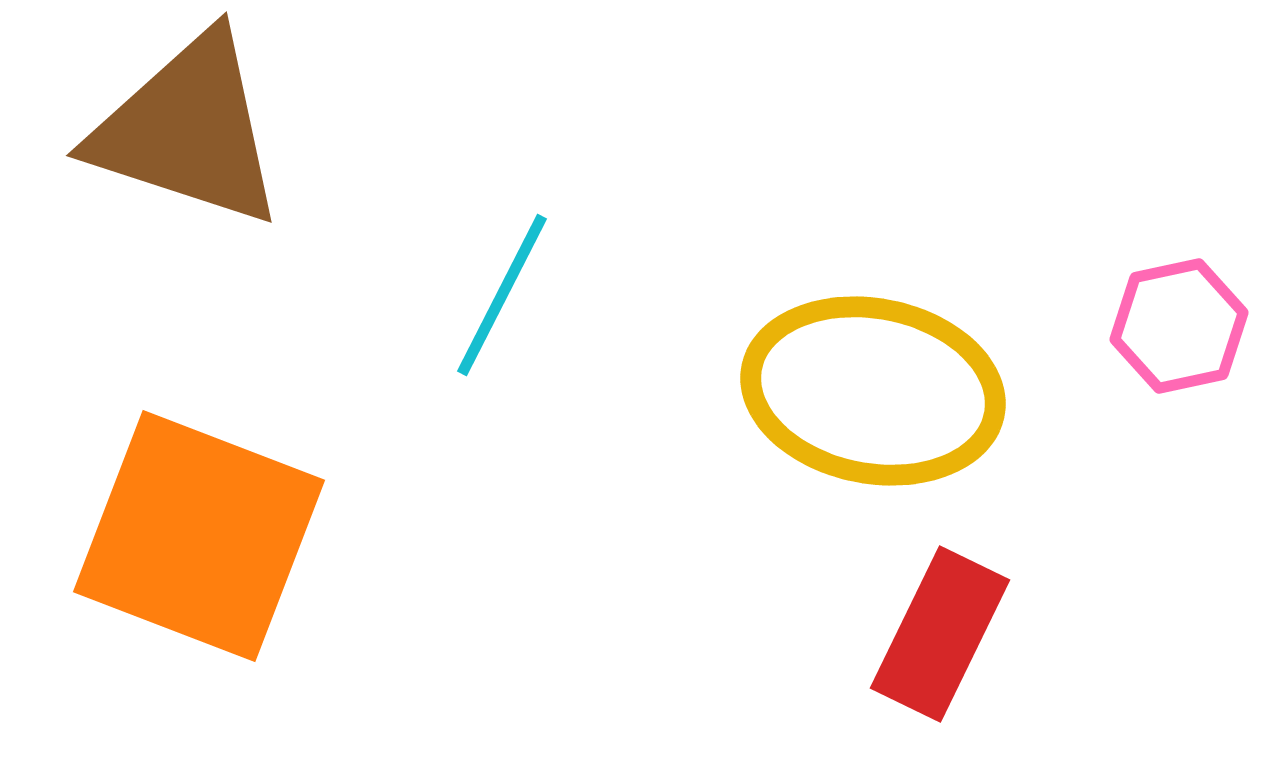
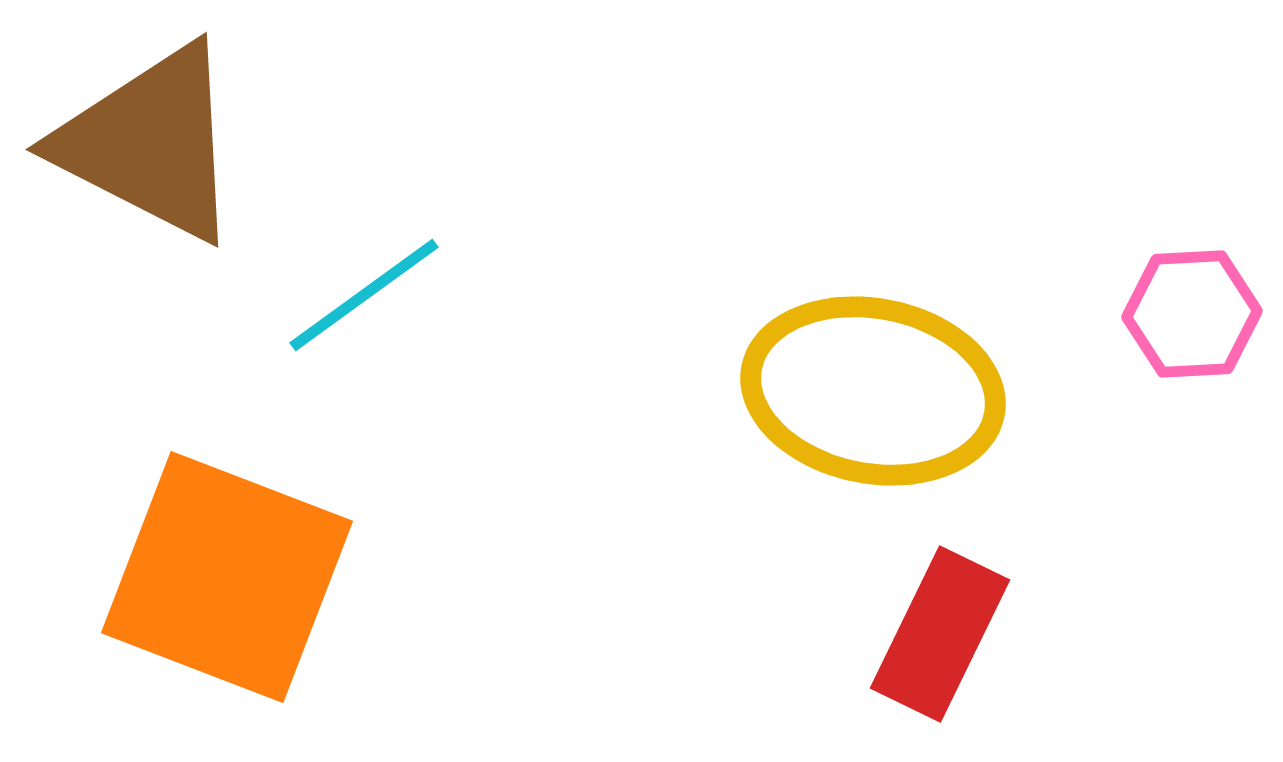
brown triangle: moved 38 px left, 13 px down; rotated 9 degrees clockwise
cyan line: moved 138 px left; rotated 27 degrees clockwise
pink hexagon: moved 13 px right, 12 px up; rotated 9 degrees clockwise
orange square: moved 28 px right, 41 px down
